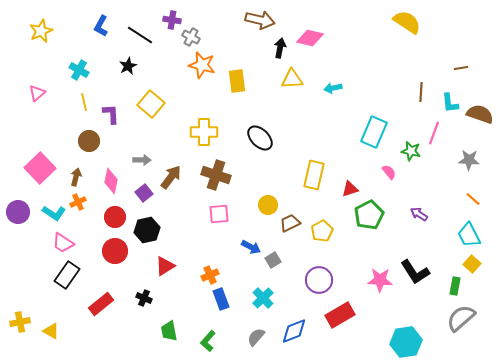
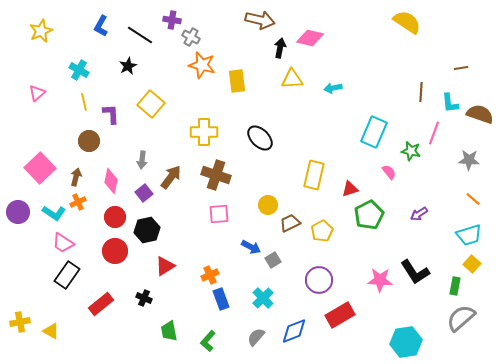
gray arrow at (142, 160): rotated 96 degrees clockwise
purple arrow at (419, 214): rotated 66 degrees counterclockwise
cyan trapezoid at (469, 235): rotated 80 degrees counterclockwise
